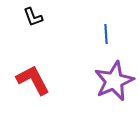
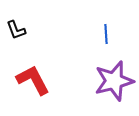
black L-shape: moved 17 px left, 13 px down
purple star: rotated 9 degrees clockwise
